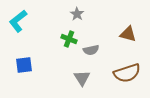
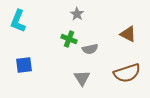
cyan L-shape: rotated 30 degrees counterclockwise
brown triangle: rotated 12 degrees clockwise
gray semicircle: moved 1 px left, 1 px up
